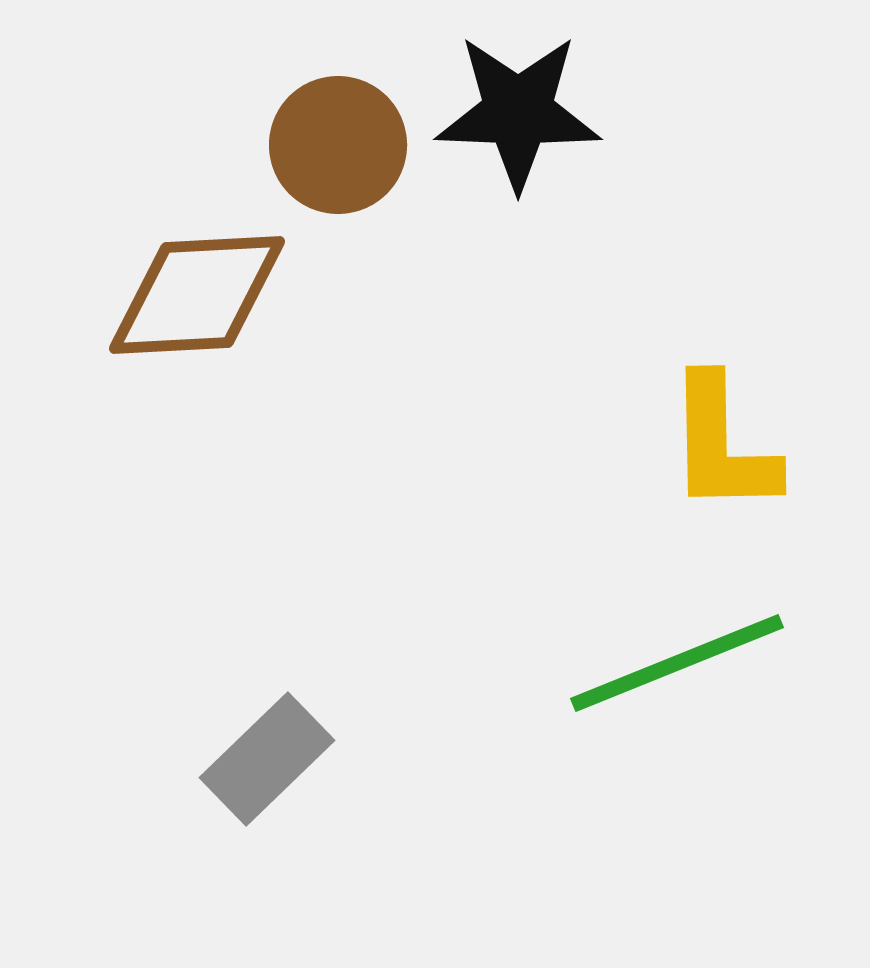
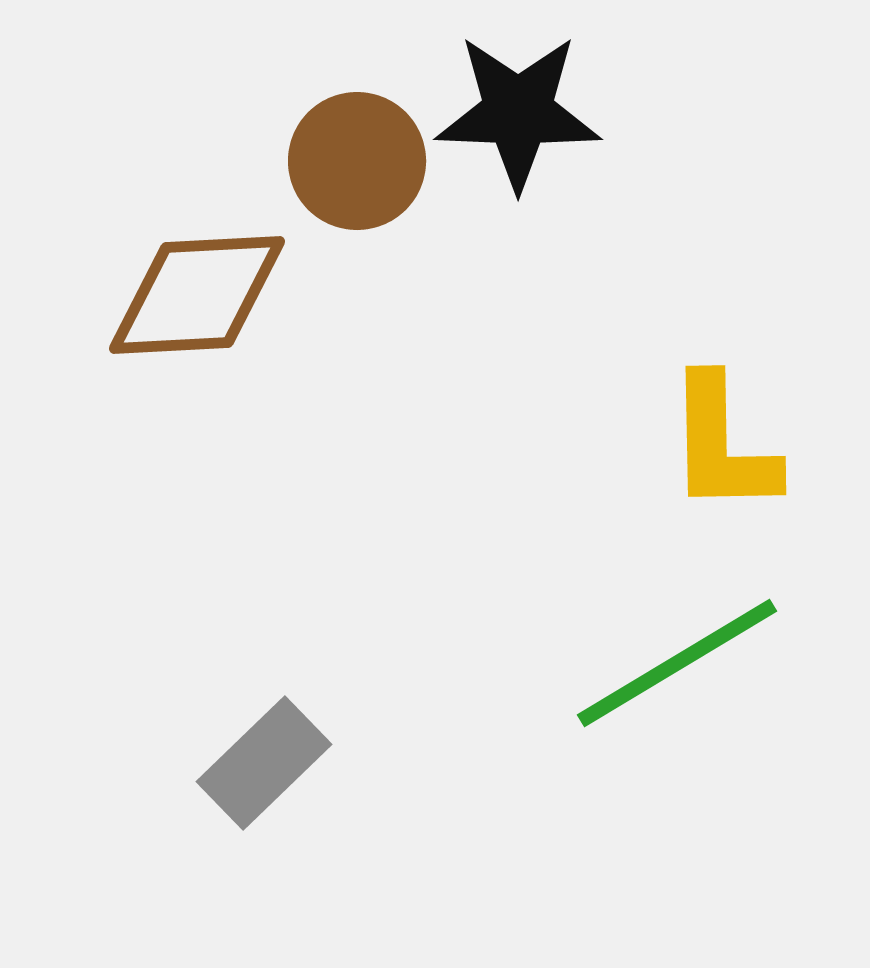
brown circle: moved 19 px right, 16 px down
green line: rotated 9 degrees counterclockwise
gray rectangle: moved 3 px left, 4 px down
